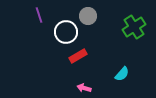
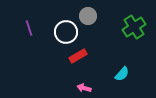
purple line: moved 10 px left, 13 px down
